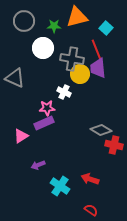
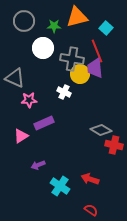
purple trapezoid: moved 3 px left
pink star: moved 18 px left, 8 px up
